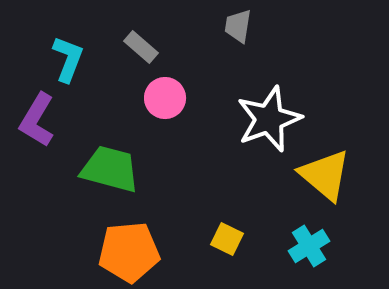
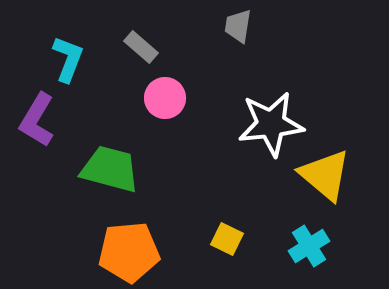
white star: moved 2 px right, 5 px down; rotated 14 degrees clockwise
